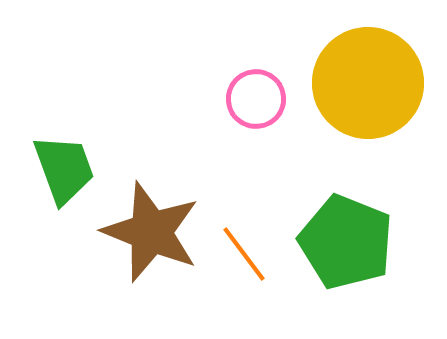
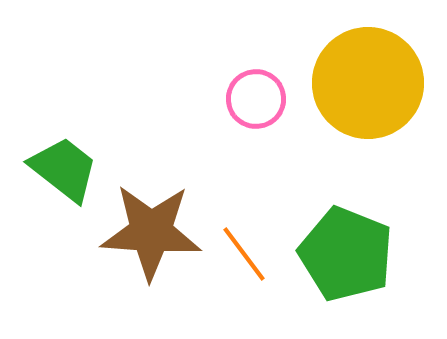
green trapezoid: rotated 32 degrees counterclockwise
brown star: rotated 18 degrees counterclockwise
green pentagon: moved 12 px down
